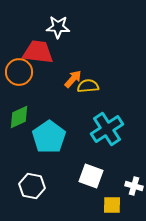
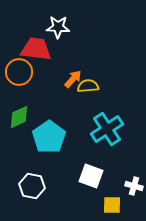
red trapezoid: moved 2 px left, 3 px up
